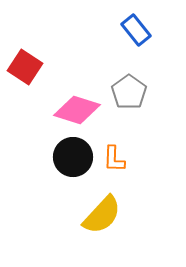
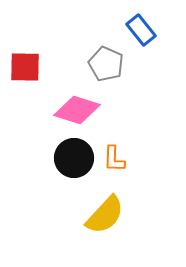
blue rectangle: moved 5 px right
red square: rotated 32 degrees counterclockwise
gray pentagon: moved 23 px left, 28 px up; rotated 12 degrees counterclockwise
black circle: moved 1 px right, 1 px down
yellow semicircle: moved 3 px right
